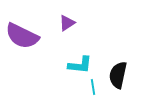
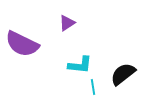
purple semicircle: moved 8 px down
black semicircle: moved 5 px right, 1 px up; rotated 40 degrees clockwise
